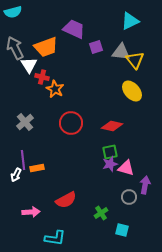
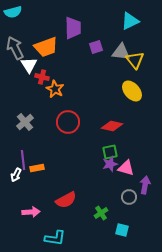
purple trapezoid: moved 1 px left, 1 px up; rotated 65 degrees clockwise
red circle: moved 3 px left, 1 px up
